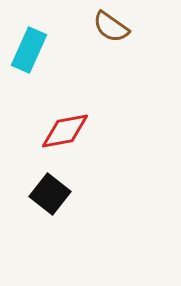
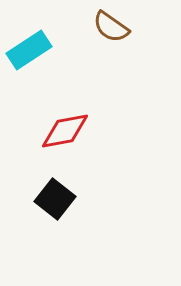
cyan rectangle: rotated 33 degrees clockwise
black square: moved 5 px right, 5 px down
